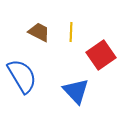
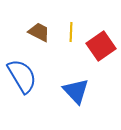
red square: moved 9 px up
